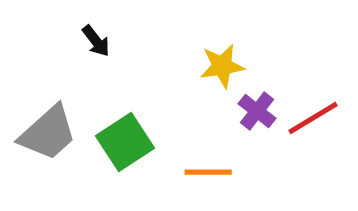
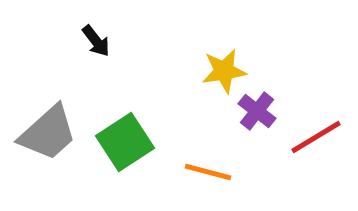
yellow star: moved 2 px right, 5 px down
red line: moved 3 px right, 19 px down
orange line: rotated 15 degrees clockwise
